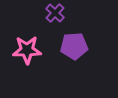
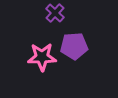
pink star: moved 15 px right, 7 px down
